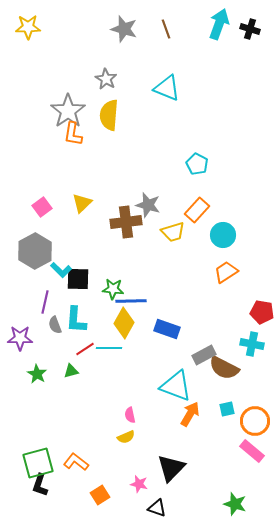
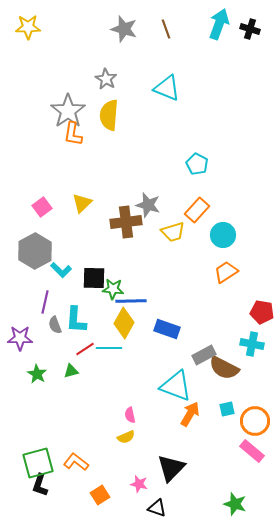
black square at (78, 279): moved 16 px right, 1 px up
